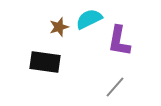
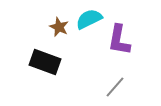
brown star: rotated 30 degrees counterclockwise
purple L-shape: moved 1 px up
black rectangle: rotated 12 degrees clockwise
